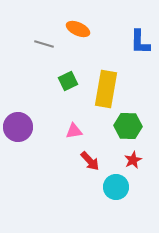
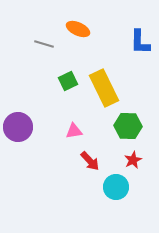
yellow rectangle: moved 2 px left, 1 px up; rotated 36 degrees counterclockwise
